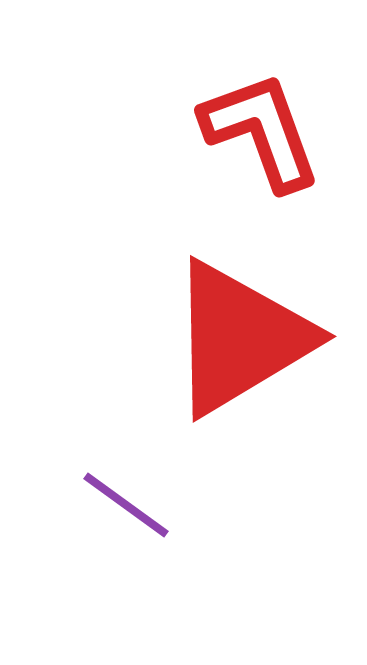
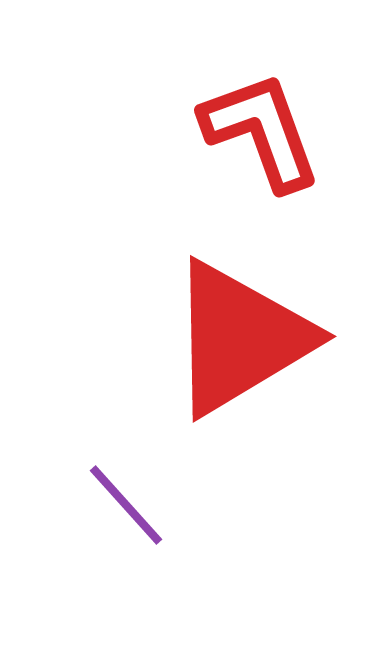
purple line: rotated 12 degrees clockwise
